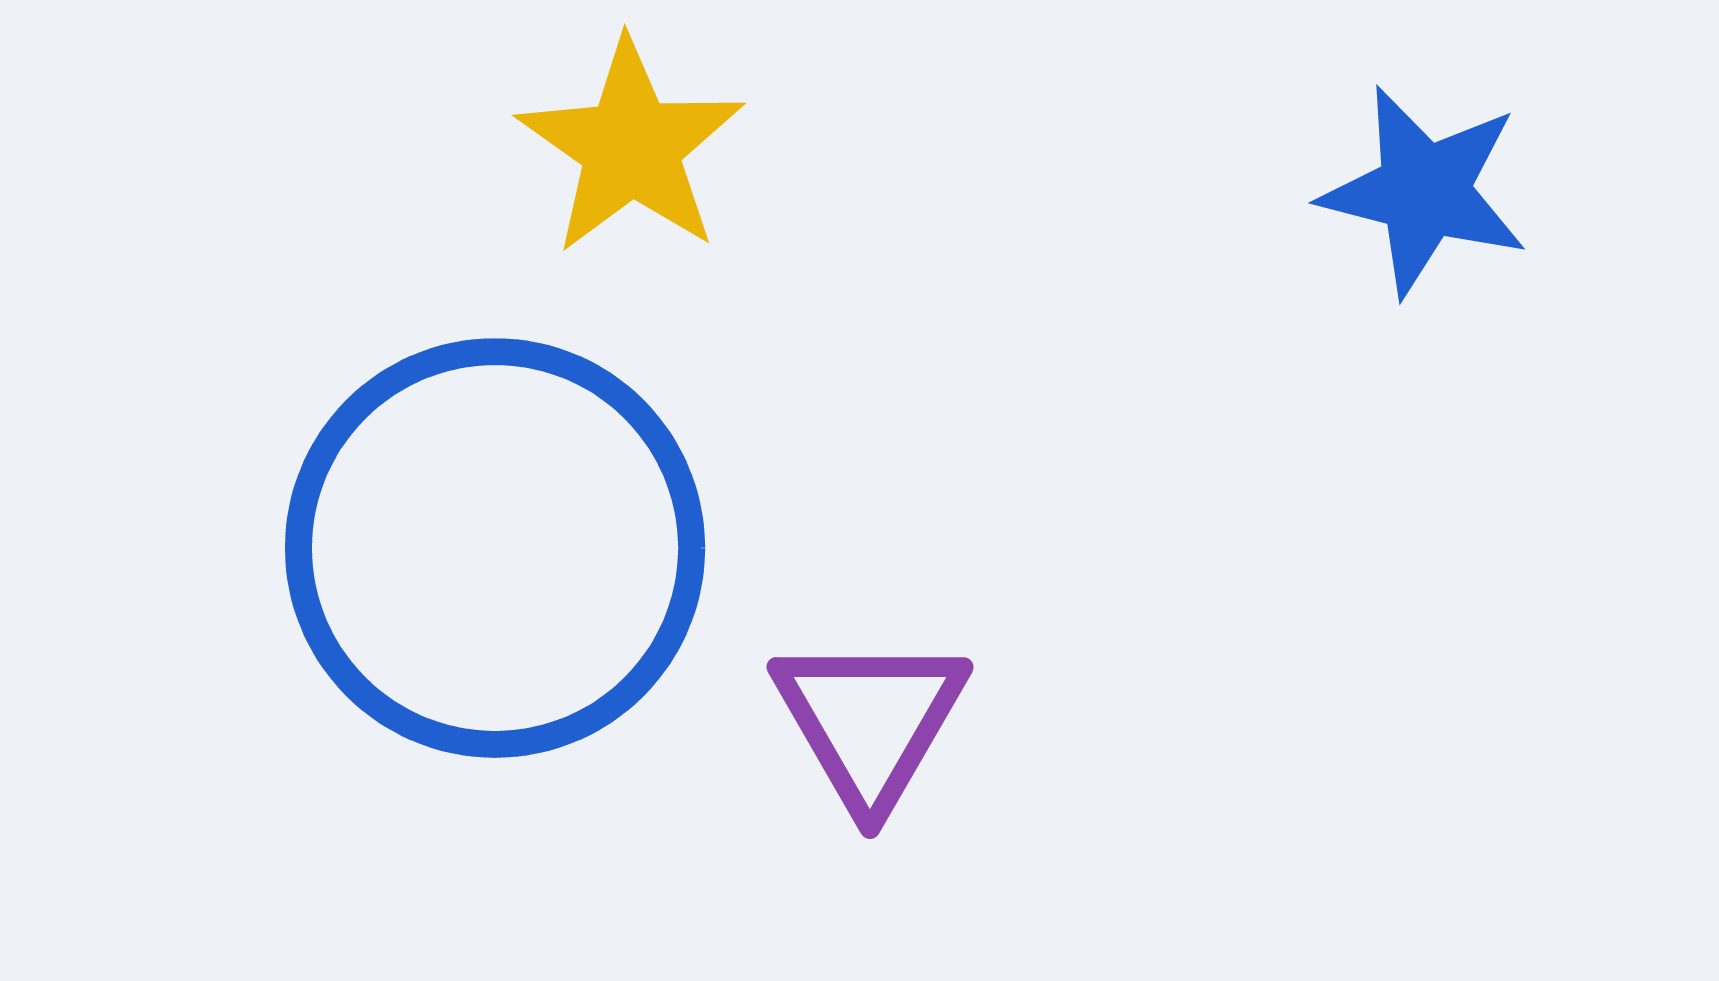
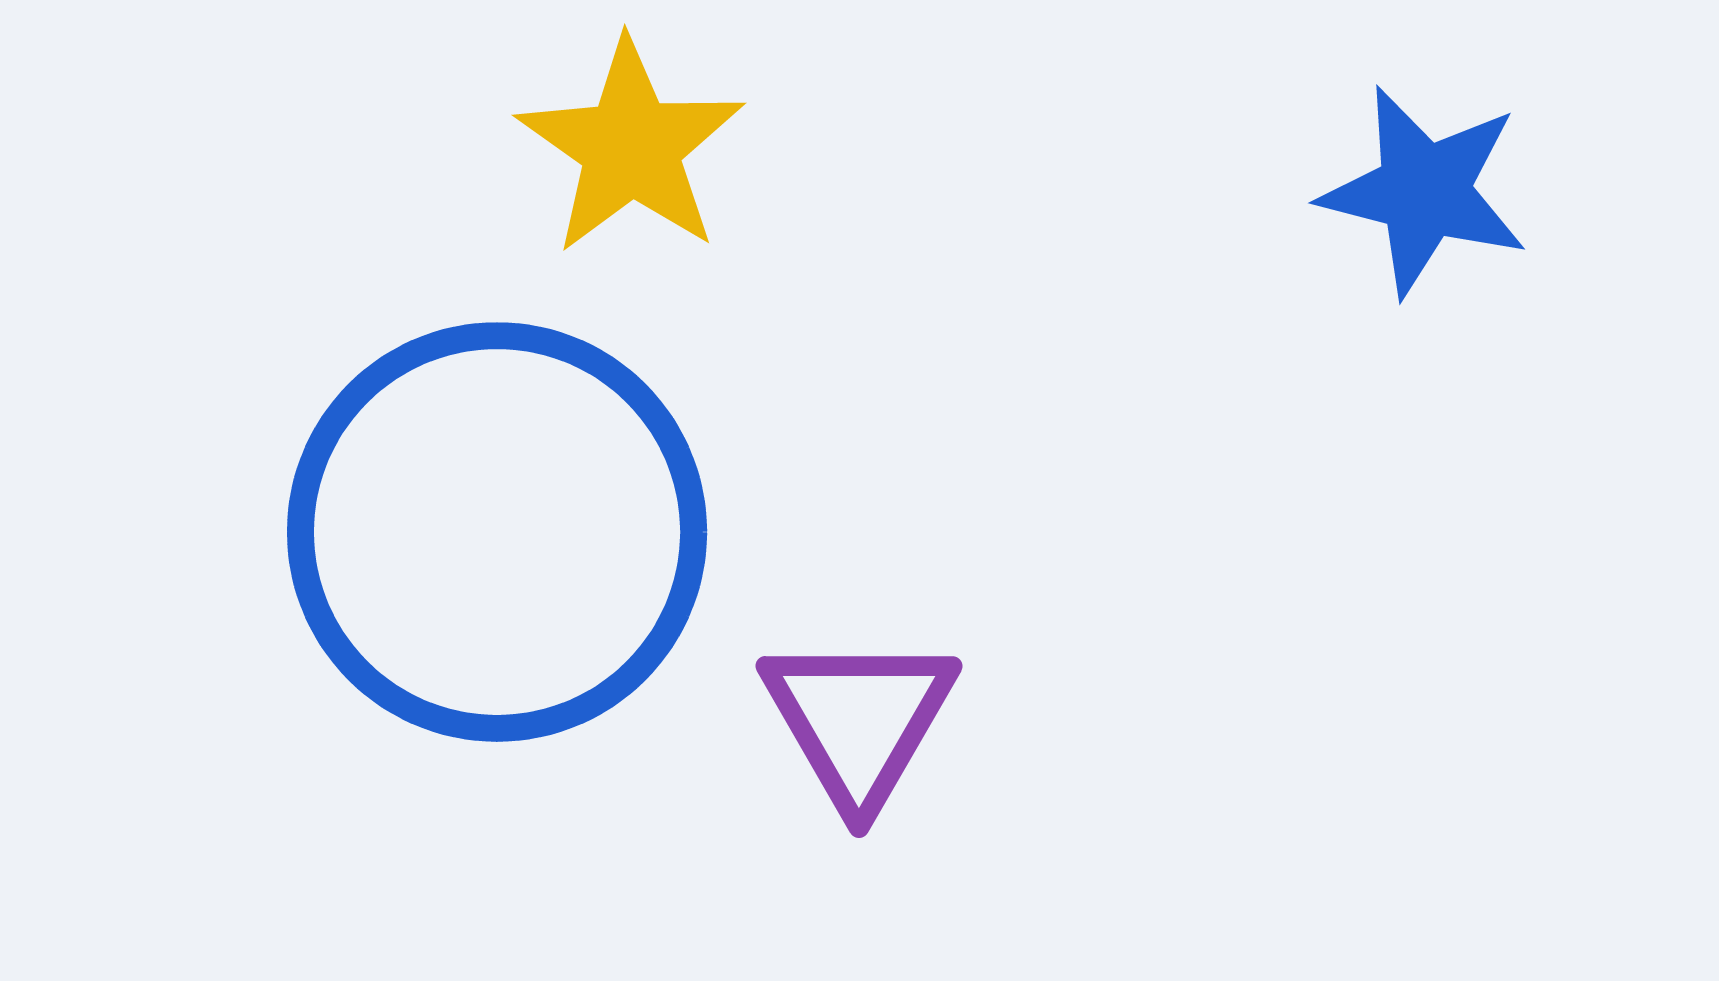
blue circle: moved 2 px right, 16 px up
purple triangle: moved 11 px left, 1 px up
